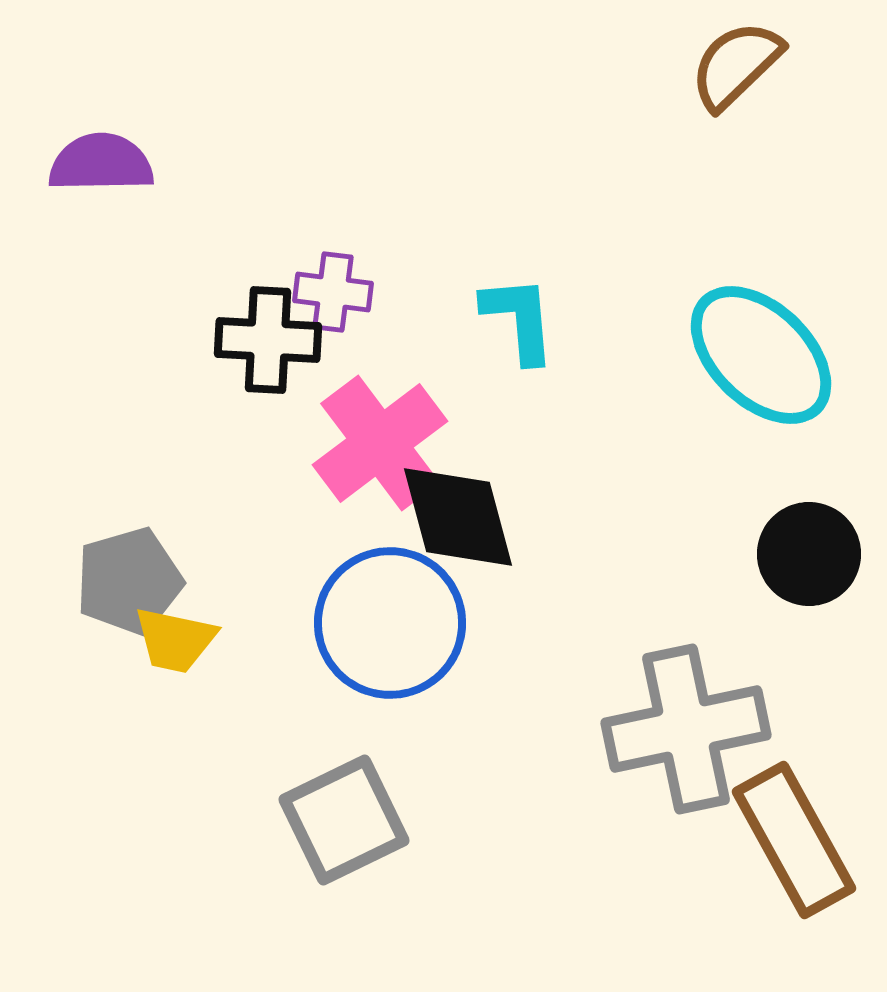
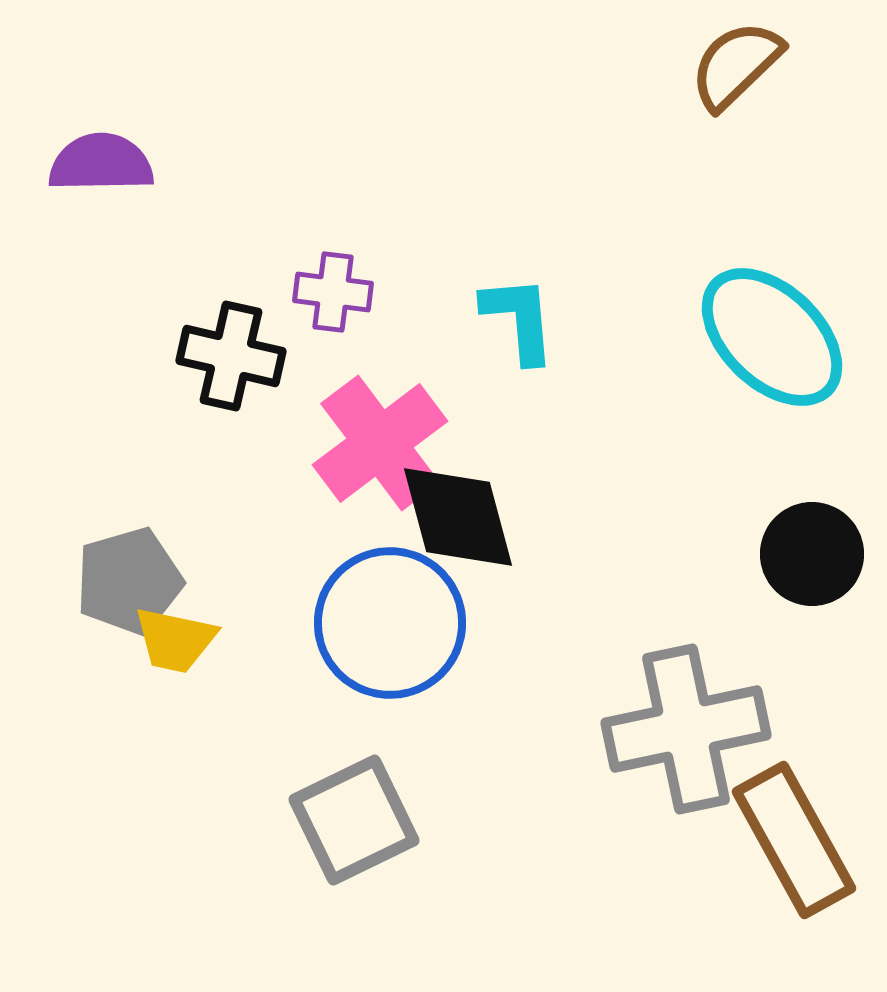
black cross: moved 37 px left, 16 px down; rotated 10 degrees clockwise
cyan ellipse: moved 11 px right, 18 px up
black circle: moved 3 px right
gray square: moved 10 px right
